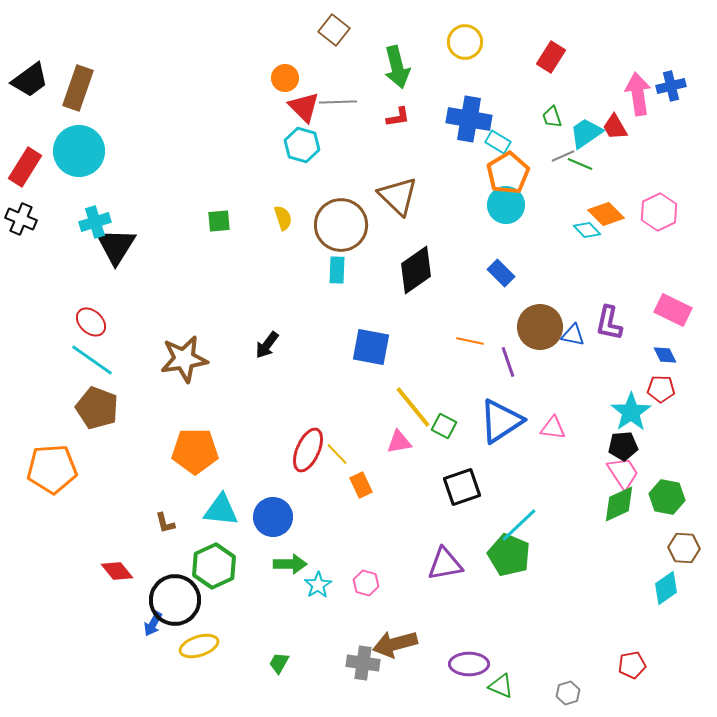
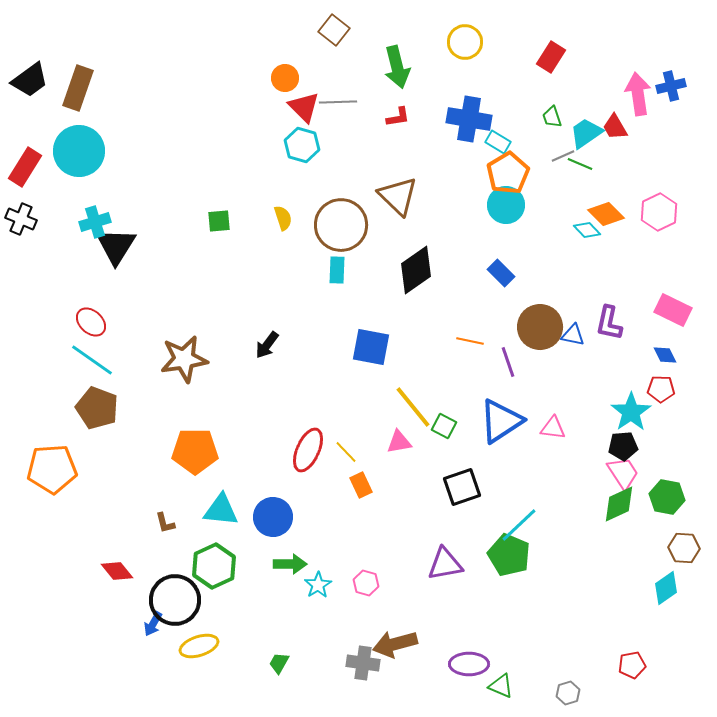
yellow line at (337, 454): moved 9 px right, 2 px up
